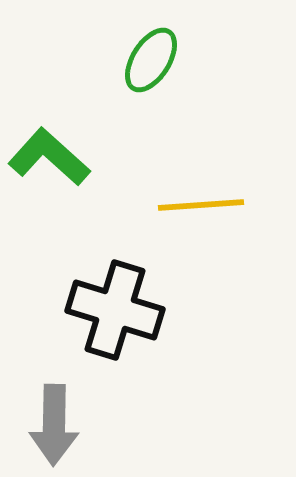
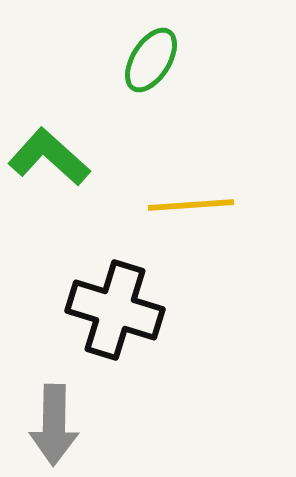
yellow line: moved 10 px left
